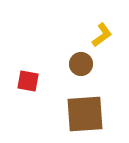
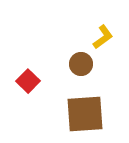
yellow L-shape: moved 1 px right, 2 px down
red square: rotated 35 degrees clockwise
